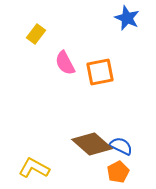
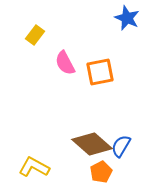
yellow rectangle: moved 1 px left, 1 px down
blue semicircle: rotated 85 degrees counterclockwise
yellow L-shape: moved 1 px up
orange pentagon: moved 17 px left
